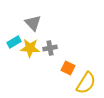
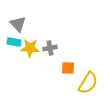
gray triangle: moved 15 px left, 1 px down
cyan rectangle: rotated 40 degrees clockwise
orange square: rotated 24 degrees counterclockwise
yellow semicircle: moved 2 px right
